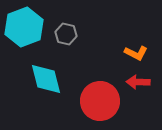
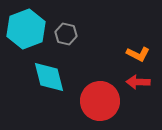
cyan hexagon: moved 2 px right, 2 px down
orange L-shape: moved 2 px right, 1 px down
cyan diamond: moved 3 px right, 2 px up
